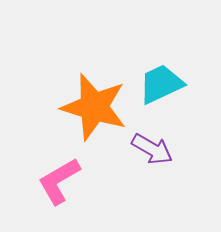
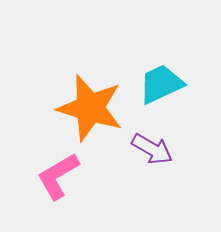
orange star: moved 4 px left, 1 px down
pink L-shape: moved 1 px left, 5 px up
